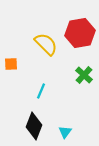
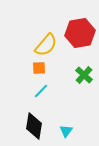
yellow semicircle: moved 1 px down; rotated 85 degrees clockwise
orange square: moved 28 px right, 4 px down
cyan line: rotated 21 degrees clockwise
black diamond: rotated 12 degrees counterclockwise
cyan triangle: moved 1 px right, 1 px up
